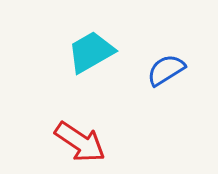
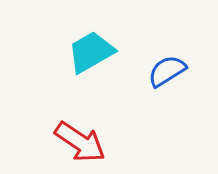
blue semicircle: moved 1 px right, 1 px down
